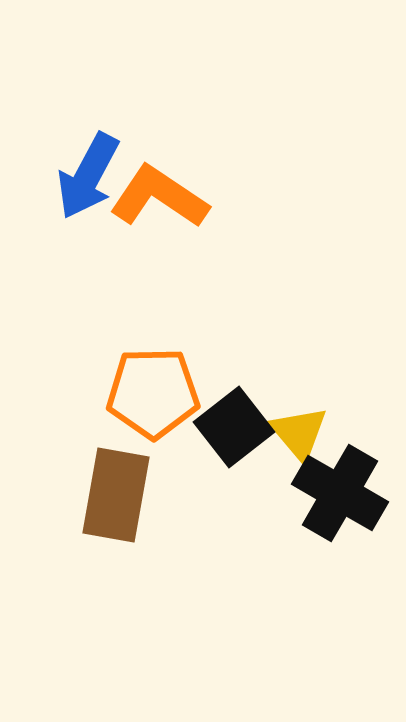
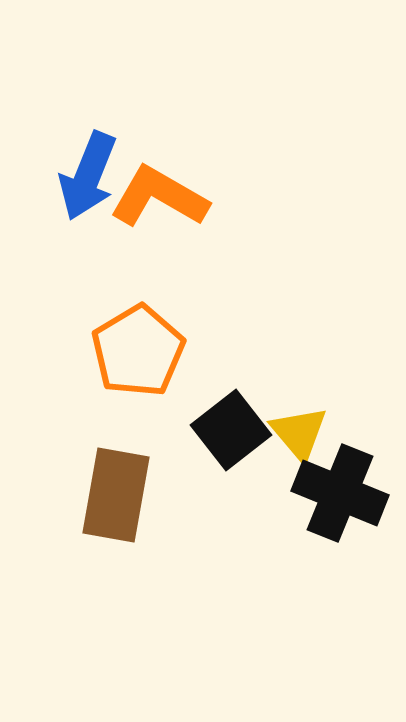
blue arrow: rotated 6 degrees counterclockwise
orange L-shape: rotated 4 degrees counterclockwise
orange pentagon: moved 15 px left, 42 px up; rotated 30 degrees counterclockwise
black square: moved 3 px left, 3 px down
black cross: rotated 8 degrees counterclockwise
